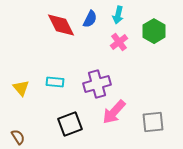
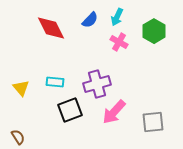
cyan arrow: moved 1 px left, 2 px down; rotated 12 degrees clockwise
blue semicircle: moved 1 px down; rotated 18 degrees clockwise
red diamond: moved 10 px left, 3 px down
pink cross: rotated 24 degrees counterclockwise
black square: moved 14 px up
